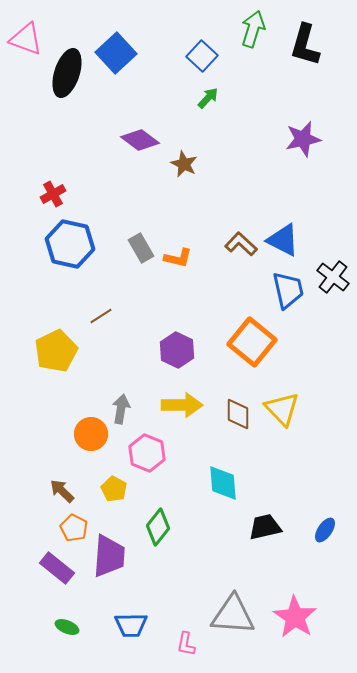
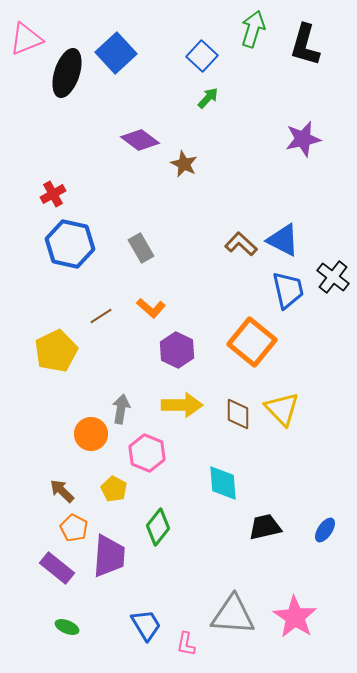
pink triangle at (26, 39): rotated 42 degrees counterclockwise
orange L-shape at (178, 258): moved 27 px left, 50 px down; rotated 28 degrees clockwise
blue trapezoid at (131, 625): moved 15 px right; rotated 120 degrees counterclockwise
